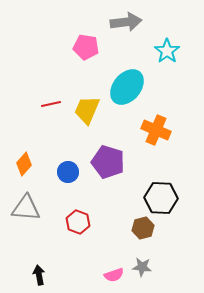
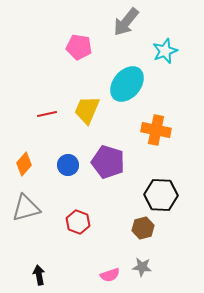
gray arrow: rotated 136 degrees clockwise
pink pentagon: moved 7 px left
cyan star: moved 2 px left; rotated 15 degrees clockwise
cyan ellipse: moved 3 px up
red line: moved 4 px left, 10 px down
orange cross: rotated 12 degrees counterclockwise
blue circle: moved 7 px up
black hexagon: moved 3 px up
gray triangle: rotated 20 degrees counterclockwise
pink semicircle: moved 4 px left
